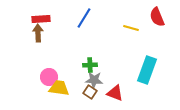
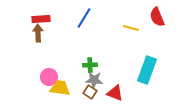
yellow trapezoid: moved 1 px right
